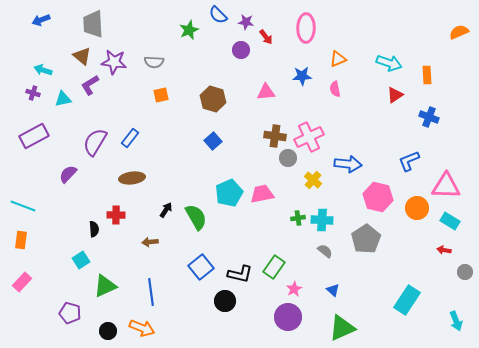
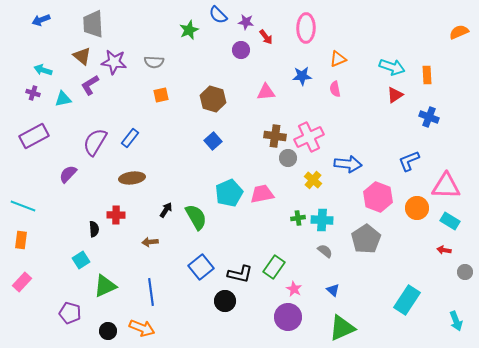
cyan arrow at (389, 63): moved 3 px right, 4 px down
pink hexagon at (378, 197): rotated 8 degrees clockwise
pink star at (294, 289): rotated 14 degrees counterclockwise
